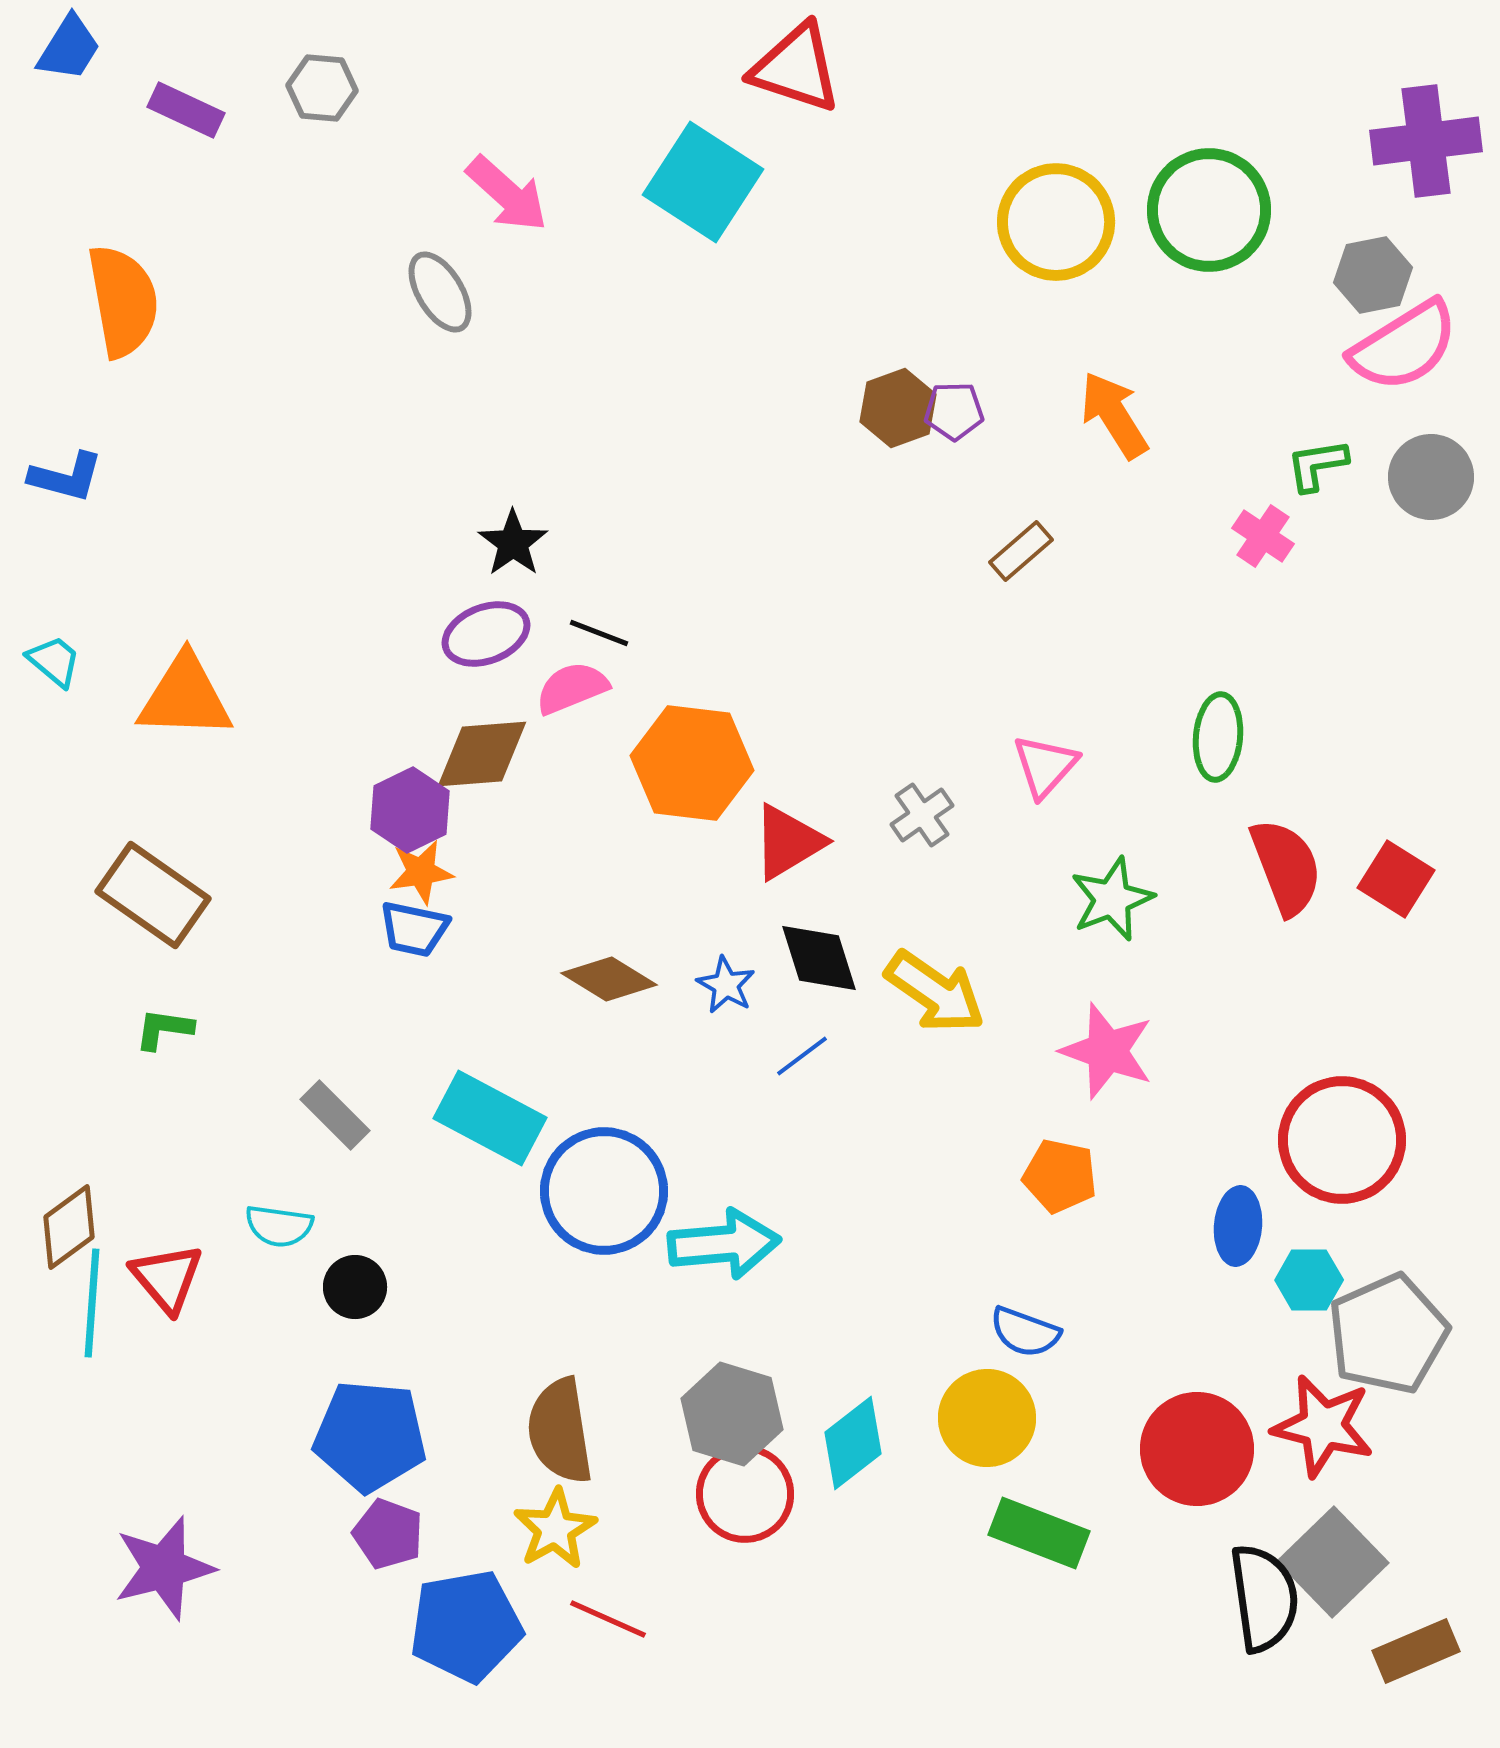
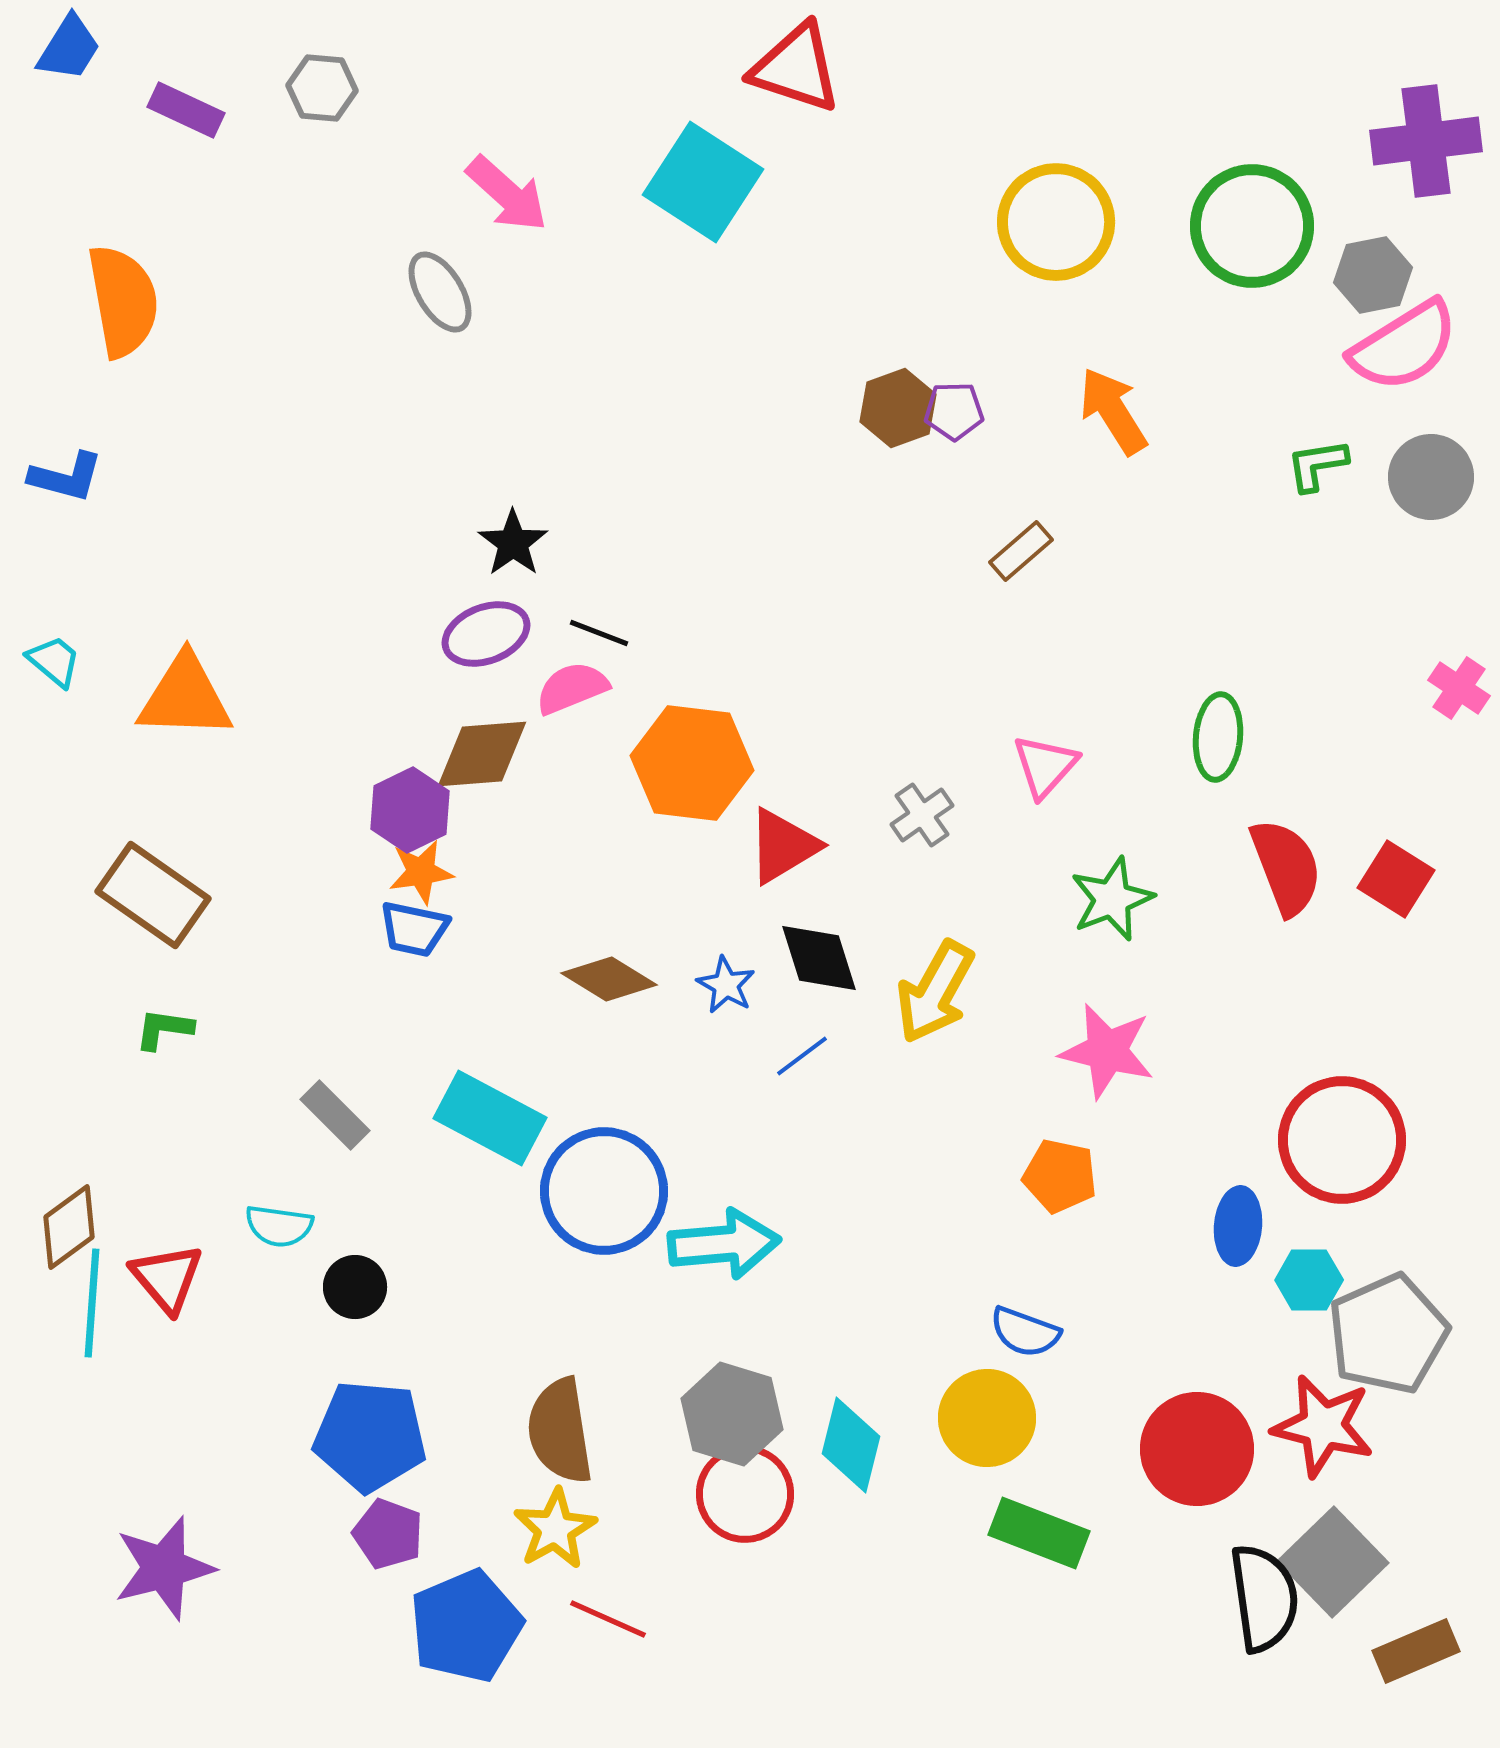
green circle at (1209, 210): moved 43 px right, 16 px down
orange arrow at (1114, 415): moved 1 px left, 4 px up
pink cross at (1263, 536): moved 196 px right, 152 px down
red triangle at (788, 842): moved 5 px left, 4 px down
yellow arrow at (935, 992): rotated 84 degrees clockwise
pink star at (1107, 1051): rotated 6 degrees counterclockwise
cyan diamond at (853, 1443): moved 2 px left, 2 px down; rotated 38 degrees counterclockwise
blue pentagon at (466, 1626): rotated 13 degrees counterclockwise
